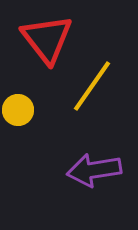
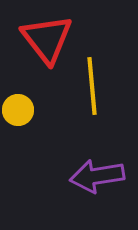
yellow line: rotated 40 degrees counterclockwise
purple arrow: moved 3 px right, 6 px down
